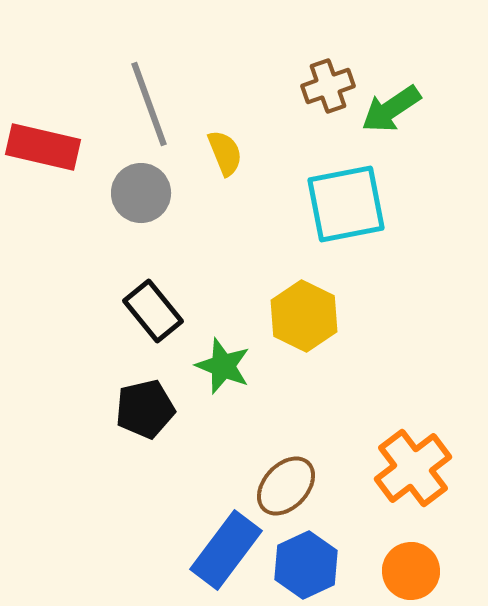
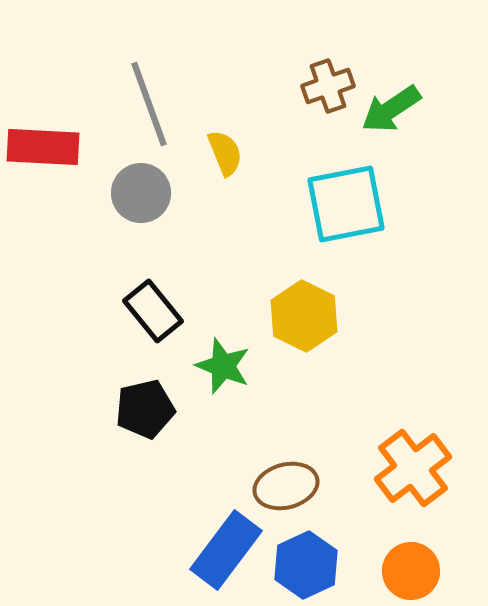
red rectangle: rotated 10 degrees counterclockwise
brown ellipse: rotated 32 degrees clockwise
